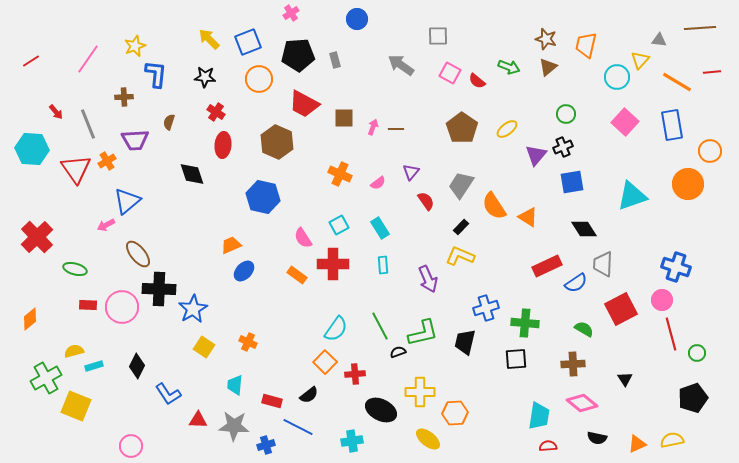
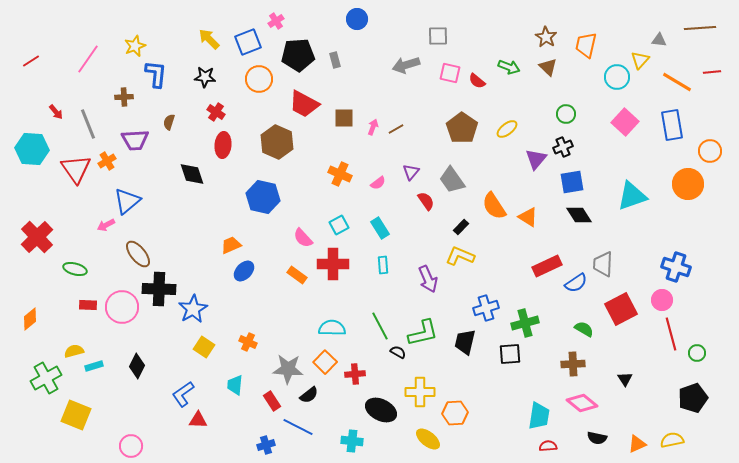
pink cross at (291, 13): moved 15 px left, 8 px down
brown star at (546, 39): moved 2 px up; rotated 15 degrees clockwise
gray arrow at (401, 65): moved 5 px right; rotated 52 degrees counterclockwise
brown triangle at (548, 67): rotated 36 degrees counterclockwise
pink square at (450, 73): rotated 15 degrees counterclockwise
brown line at (396, 129): rotated 28 degrees counterclockwise
purple triangle at (536, 155): moved 4 px down
gray trapezoid at (461, 185): moved 9 px left, 5 px up; rotated 68 degrees counterclockwise
black diamond at (584, 229): moved 5 px left, 14 px up
pink semicircle at (303, 238): rotated 10 degrees counterclockwise
green cross at (525, 323): rotated 20 degrees counterclockwise
cyan semicircle at (336, 329): moved 4 px left, 1 px up; rotated 124 degrees counterclockwise
black semicircle at (398, 352): rotated 49 degrees clockwise
black square at (516, 359): moved 6 px left, 5 px up
blue L-shape at (168, 394): moved 15 px right; rotated 88 degrees clockwise
red rectangle at (272, 401): rotated 42 degrees clockwise
yellow square at (76, 406): moved 9 px down
gray star at (234, 426): moved 54 px right, 57 px up
cyan cross at (352, 441): rotated 15 degrees clockwise
